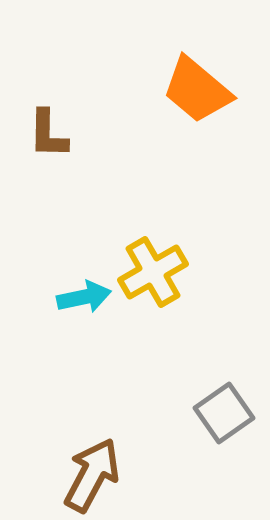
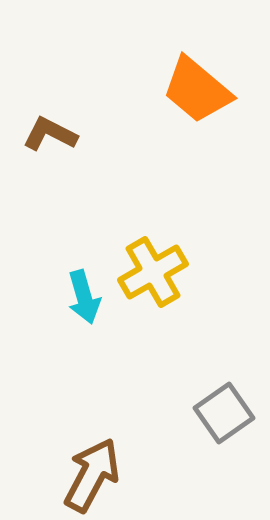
brown L-shape: moved 2 px right; rotated 116 degrees clockwise
cyan arrow: rotated 86 degrees clockwise
